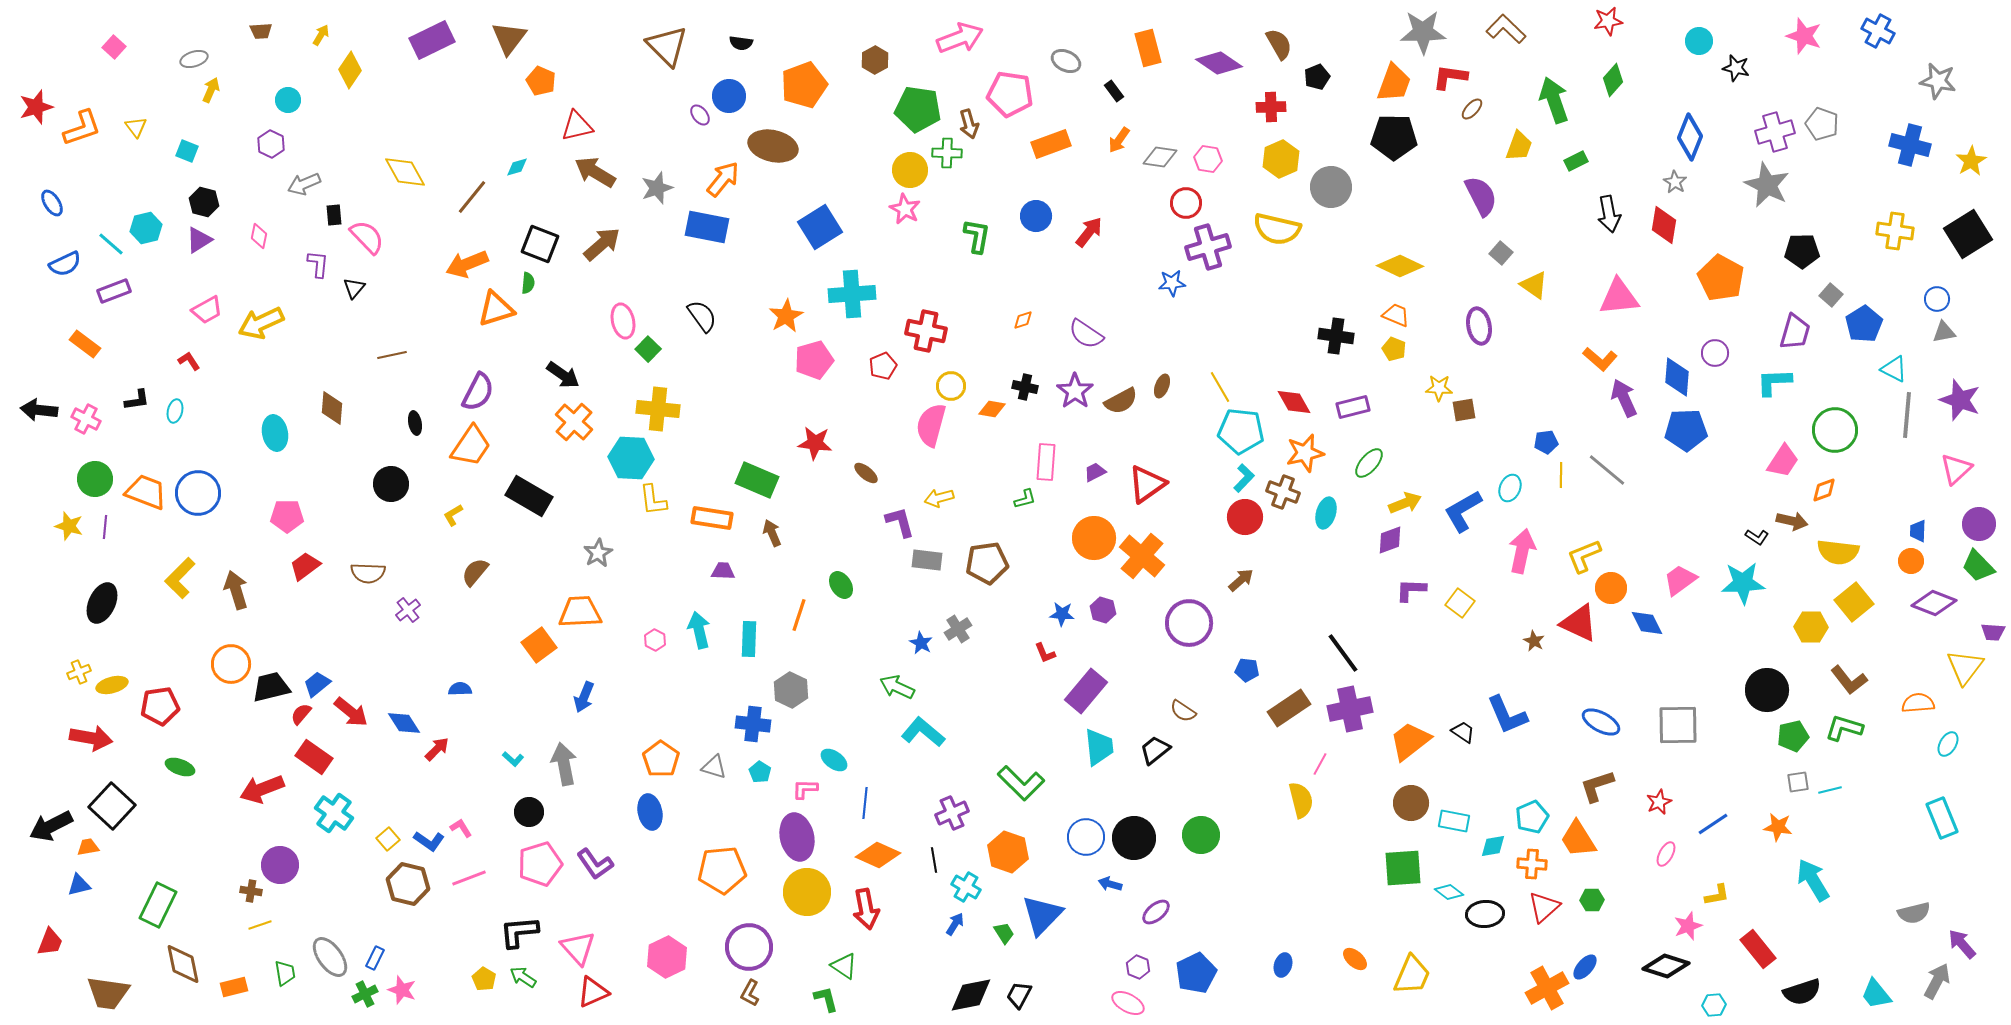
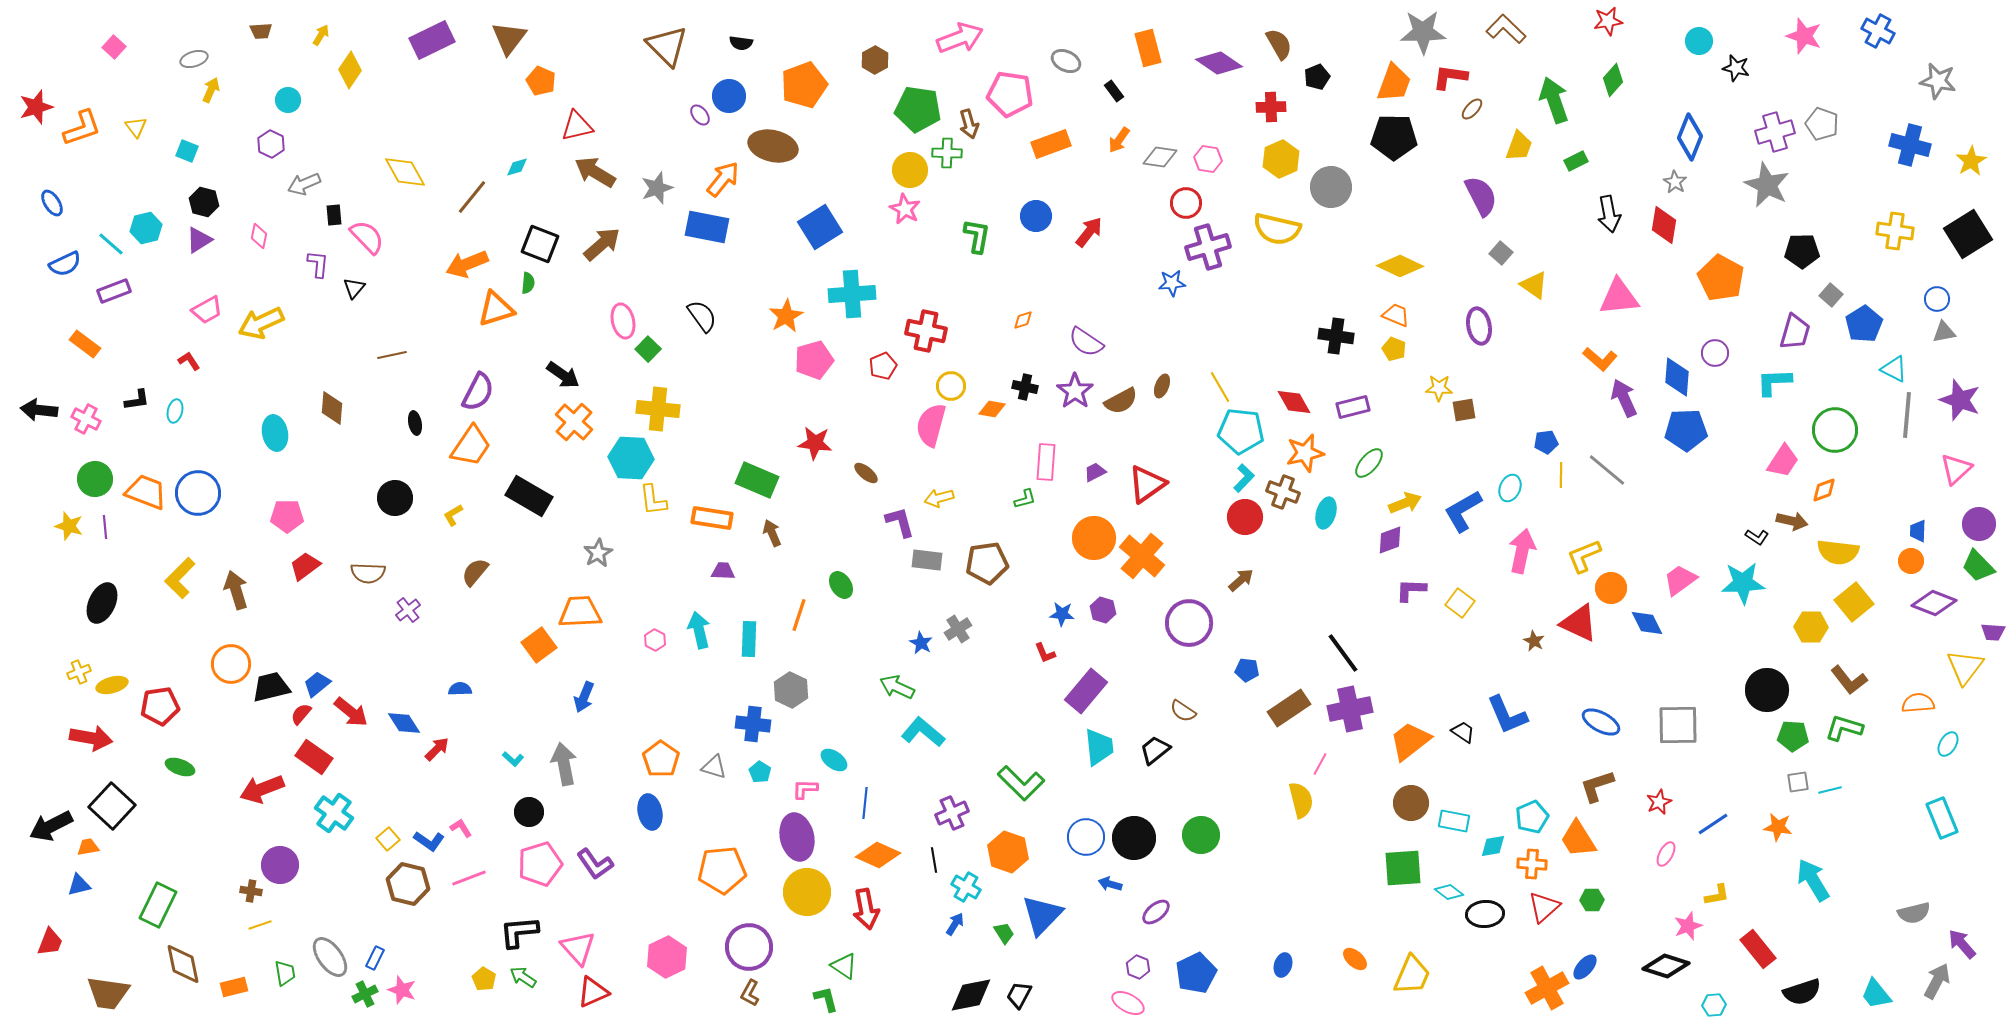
purple semicircle at (1086, 334): moved 8 px down
black circle at (391, 484): moved 4 px right, 14 px down
purple line at (105, 527): rotated 10 degrees counterclockwise
green pentagon at (1793, 736): rotated 16 degrees clockwise
